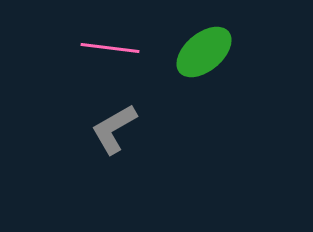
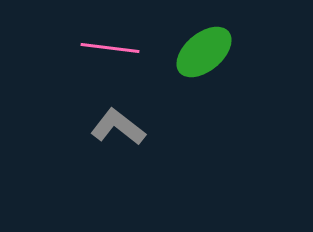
gray L-shape: moved 4 px right, 2 px up; rotated 68 degrees clockwise
